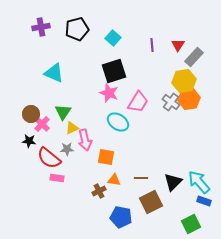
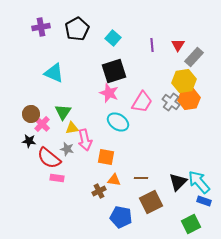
black pentagon: rotated 15 degrees counterclockwise
pink trapezoid: moved 4 px right
yellow triangle: rotated 16 degrees clockwise
gray star: rotated 16 degrees clockwise
black triangle: moved 5 px right
